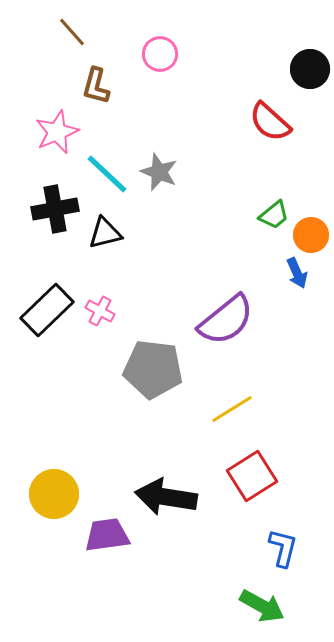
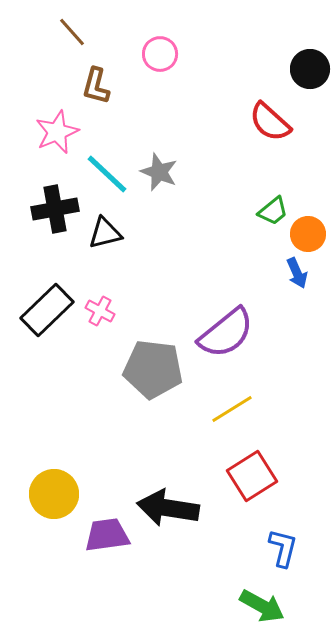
green trapezoid: moved 1 px left, 4 px up
orange circle: moved 3 px left, 1 px up
purple semicircle: moved 13 px down
black arrow: moved 2 px right, 11 px down
